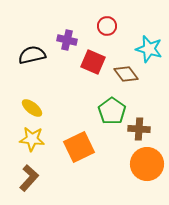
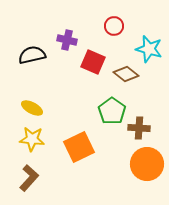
red circle: moved 7 px right
brown diamond: rotated 15 degrees counterclockwise
yellow ellipse: rotated 10 degrees counterclockwise
brown cross: moved 1 px up
